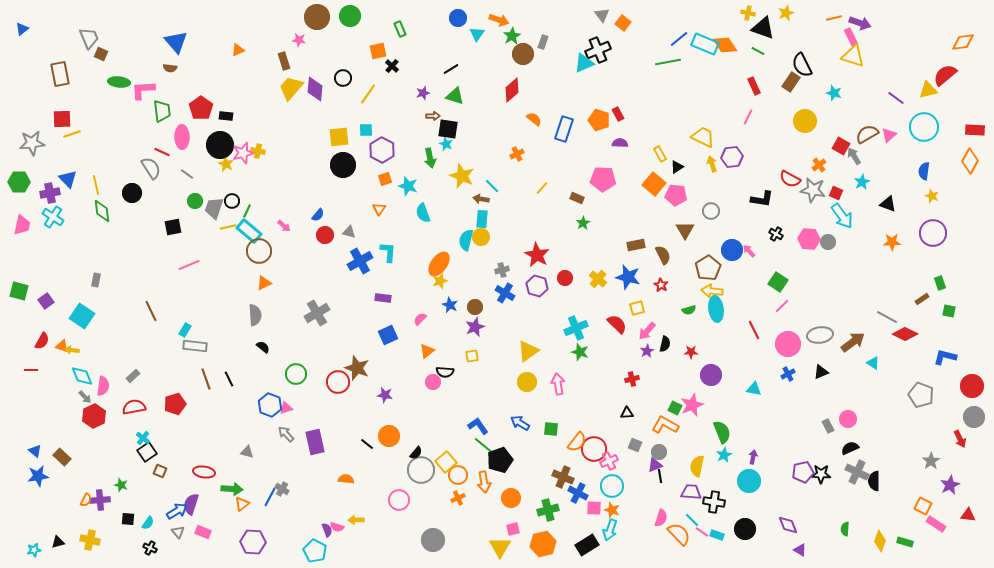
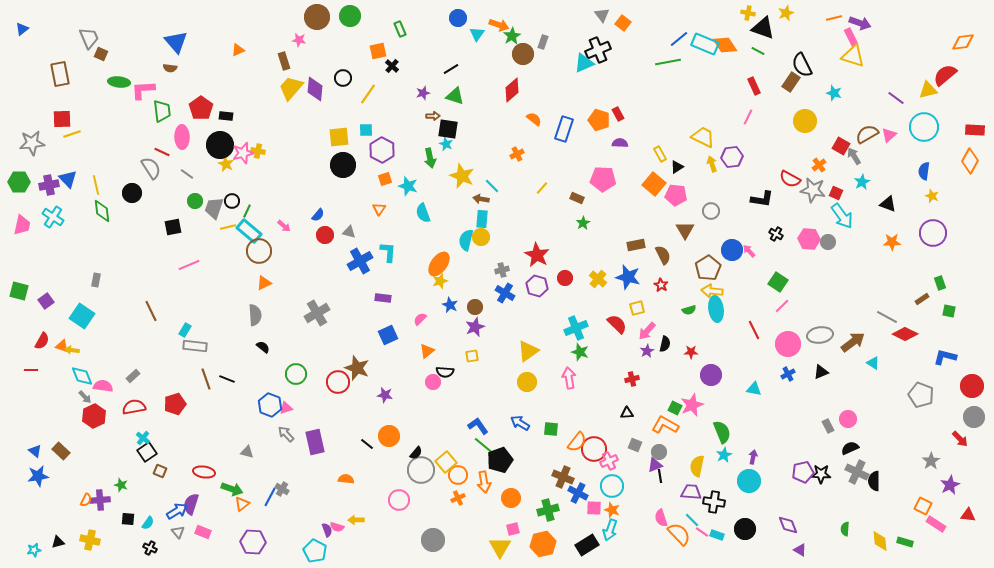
orange arrow at (499, 20): moved 5 px down
purple cross at (50, 193): moved 1 px left, 8 px up
black line at (229, 379): moved 2 px left; rotated 42 degrees counterclockwise
pink arrow at (558, 384): moved 11 px right, 6 px up
pink semicircle at (103, 386): rotated 90 degrees counterclockwise
red arrow at (960, 439): rotated 18 degrees counterclockwise
brown rectangle at (62, 457): moved 1 px left, 6 px up
green arrow at (232, 489): rotated 15 degrees clockwise
pink semicircle at (661, 518): rotated 144 degrees clockwise
yellow diamond at (880, 541): rotated 25 degrees counterclockwise
